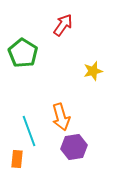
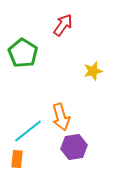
cyan line: moved 1 px left; rotated 72 degrees clockwise
